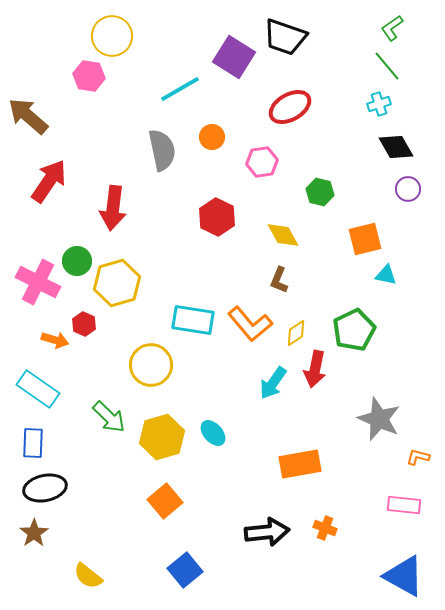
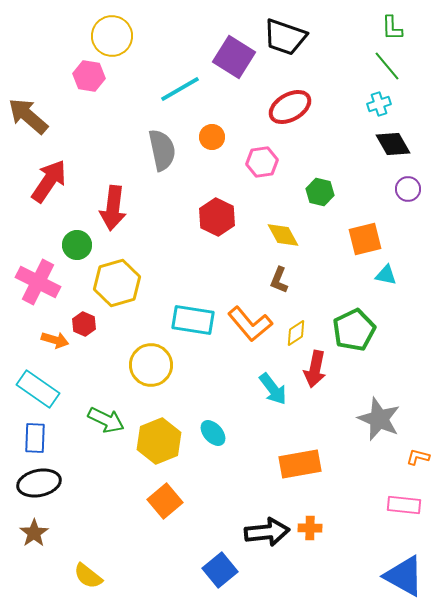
green L-shape at (392, 28): rotated 56 degrees counterclockwise
black diamond at (396, 147): moved 3 px left, 3 px up
green circle at (77, 261): moved 16 px up
cyan arrow at (273, 383): moved 6 px down; rotated 72 degrees counterclockwise
green arrow at (109, 417): moved 3 px left, 3 px down; rotated 18 degrees counterclockwise
yellow hexagon at (162, 437): moved 3 px left, 4 px down; rotated 6 degrees counterclockwise
blue rectangle at (33, 443): moved 2 px right, 5 px up
black ellipse at (45, 488): moved 6 px left, 5 px up
orange cross at (325, 528): moved 15 px left; rotated 20 degrees counterclockwise
blue square at (185, 570): moved 35 px right
